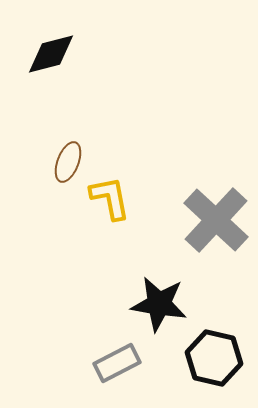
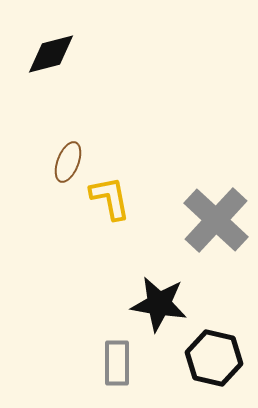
gray rectangle: rotated 63 degrees counterclockwise
